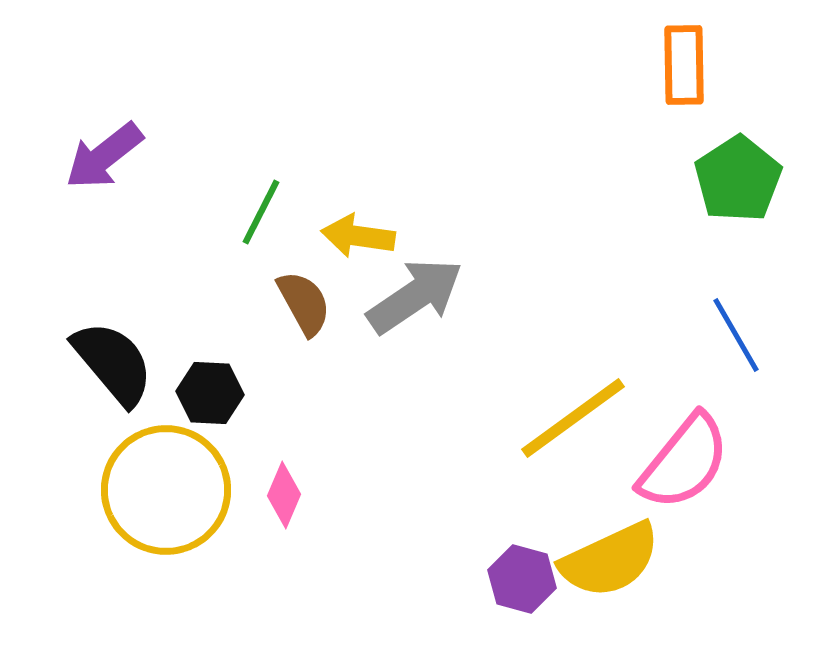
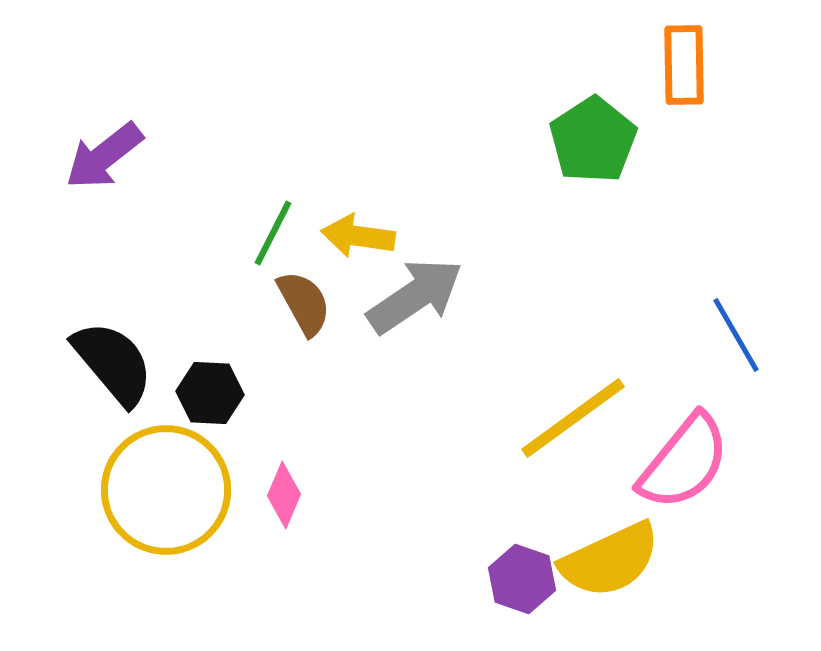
green pentagon: moved 145 px left, 39 px up
green line: moved 12 px right, 21 px down
purple hexagon: rotated 4 degrees clockwise
